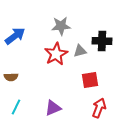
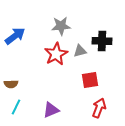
brown semicircle: moved 7 px down
purple triangle: moved 2 px left, 2 px down
